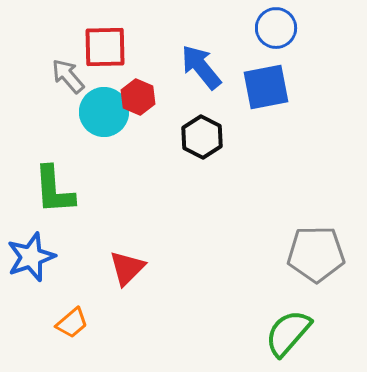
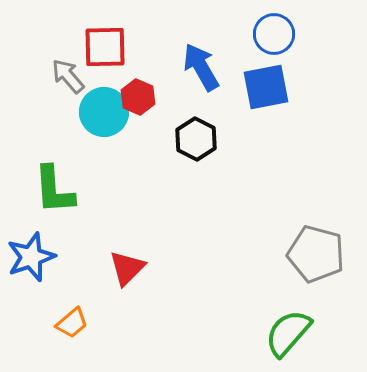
blue circle: moved 2 px left, 6 px down
blue arrow: rotated 9 degrees clockwise
black hexagon: moved 6 px left, 2 px down
gray pentagon: rotated 16 degrees clockwise
